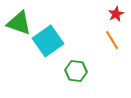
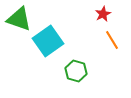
red star: moved 13 px left
green triangle: moved 4 px up
green hexagon: rotated 10 degrees clockwise
